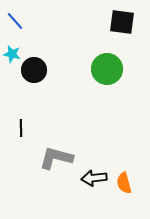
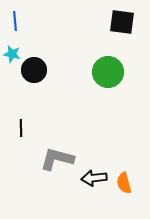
blue line: rotated 36 degrees clockwise
green circle: moved 1 px right, 3 px down
gray L-shape: moved 1 px right, 1 px down
